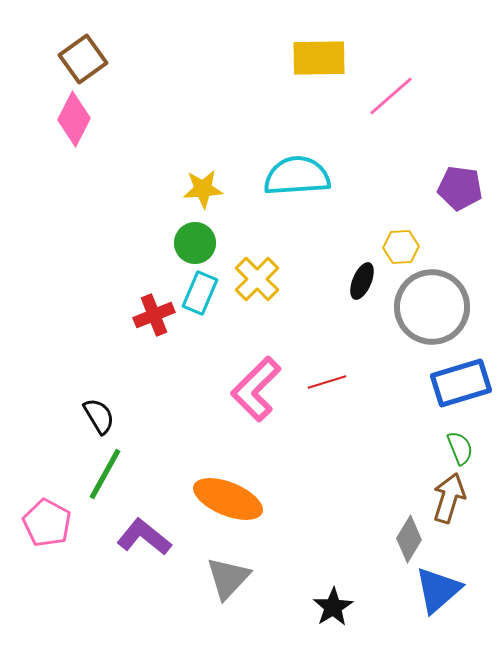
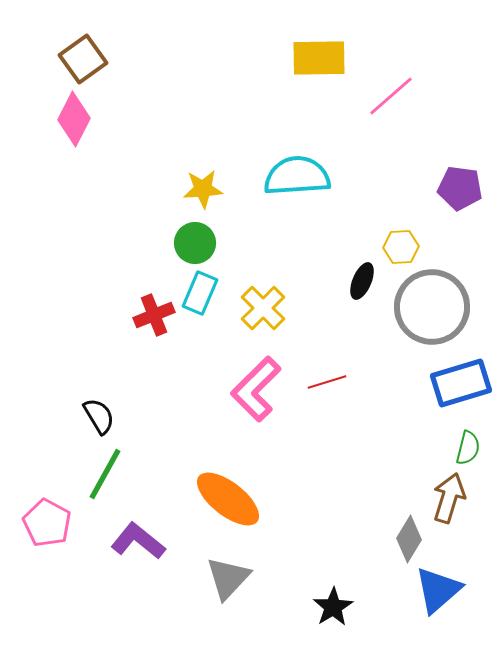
yellow cross: moved 6 px right, 29 px down
green semicircle: moved 8 px right; rotated 36 degrees clockwise
orange ellipse: rotated 16 degrees clockwise
purple L-shape: moved 6 px left, 4 px down
